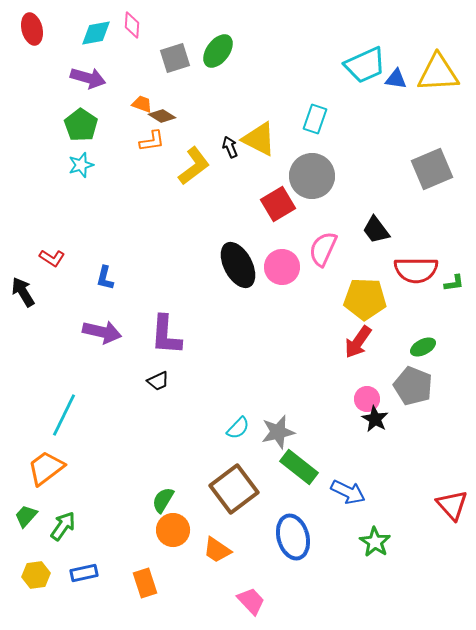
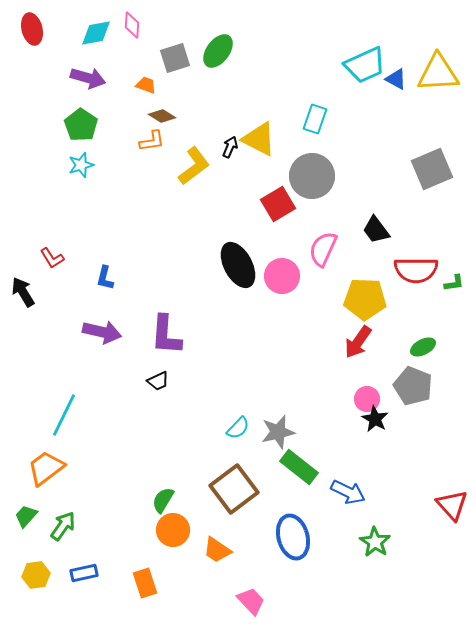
blue triangle at (396, 79): rotated 20 degrees clockwise
orange trapezoid at (142, 104): moved 4 px right, 19 px up
black arrow at (230, 147): rotated 45 degrees clockwise
red L-shape at (52, 258): rotated 25 degrees clockwise
pink circle at (282, 267): moved 9 px down
